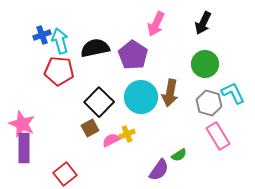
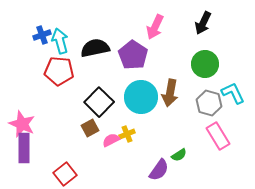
pink arrow: moved 1 px left, 3 px down
